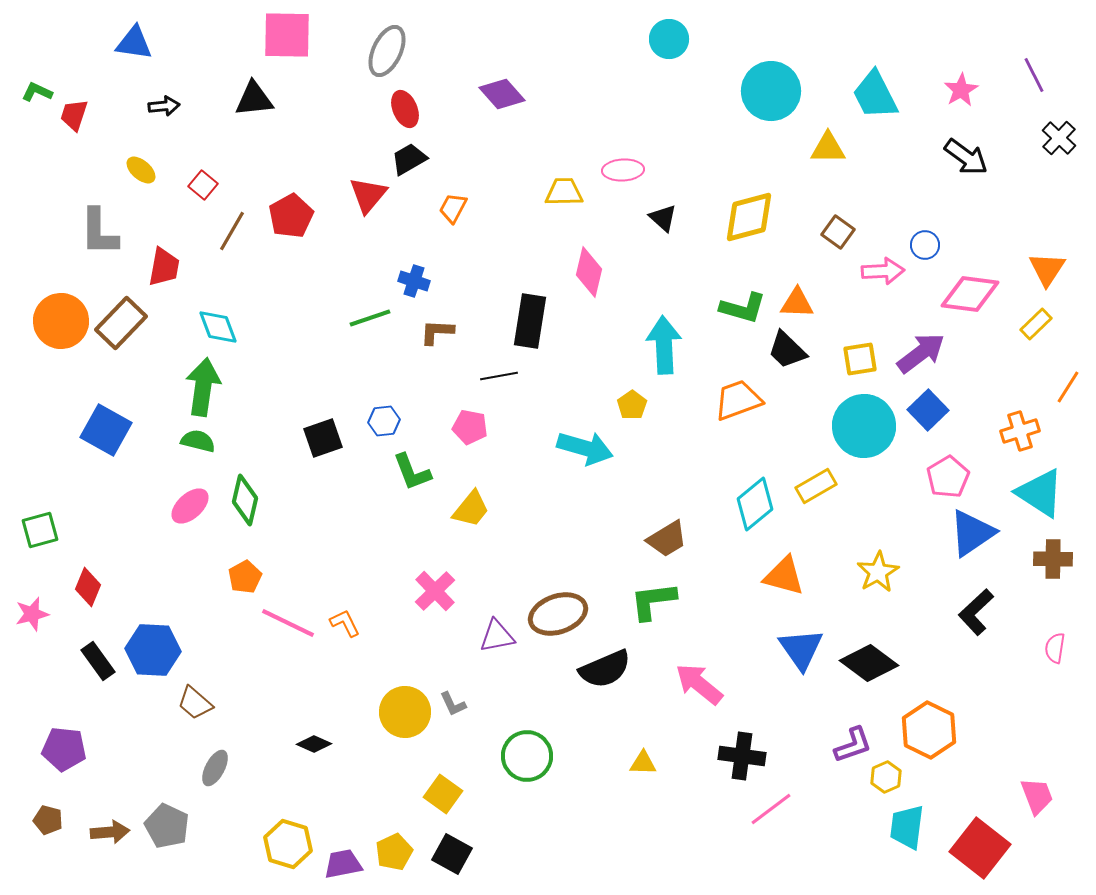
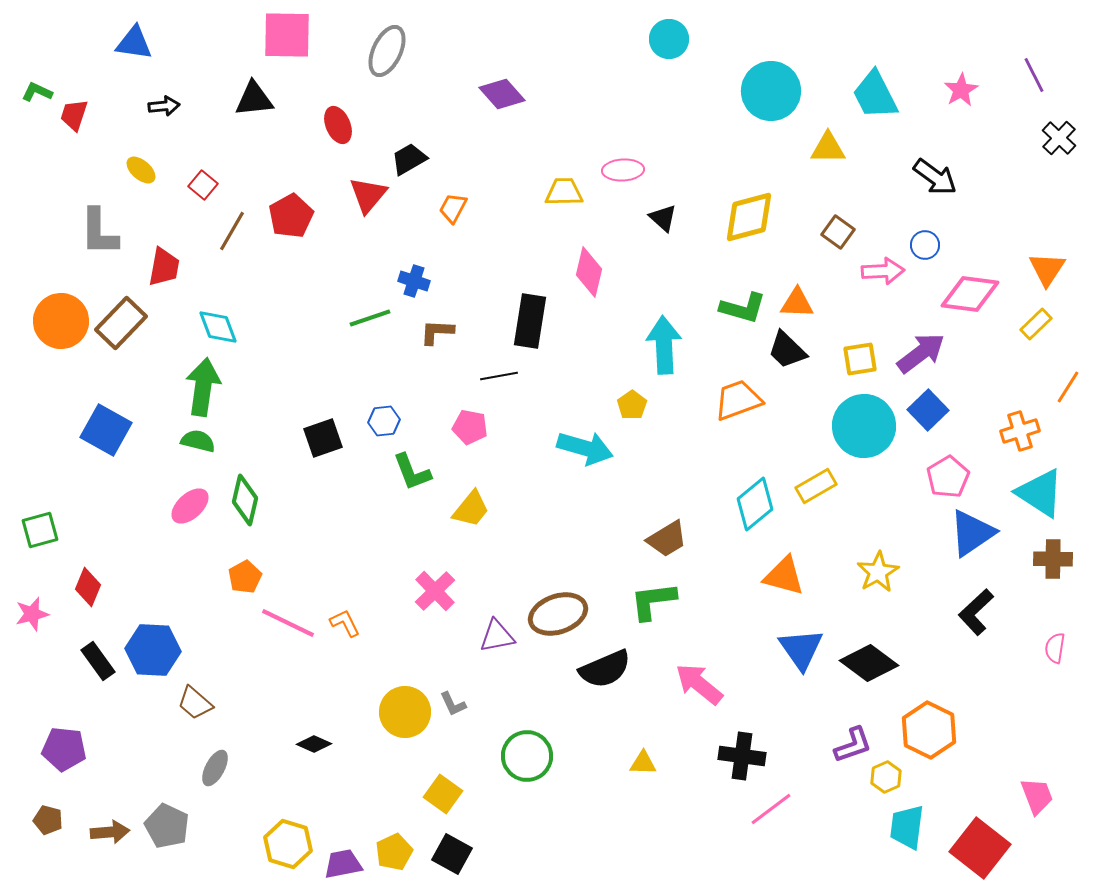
red ellipse at (405, 109): moved 67 px left, 16 px down
black arrow at (966, 157): moved 31 px left, 20 px down
